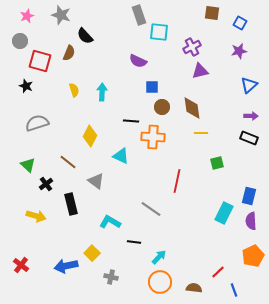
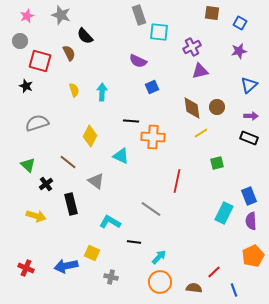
brown semicircle at (69, 53): rotated 49 degrees counterclockwise
blue square at (152, 87): rotated 24 degrees counterclockwise
brown circle at (162, 107): moved 55 px right
yellow line at (201, 133): rotated 32 degrees counterclockwise
blue rectangle at (249, 196): rotated 36 degrees counterclockwise
yellow square at (92, 253): rotated 21 degrees counterclockwise
red cross at (21, 265): moved 5 px right, 3 px down; rotated 14 degrees counterclockwise
red line at (218, 272): moved 4 px left
